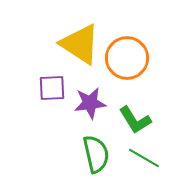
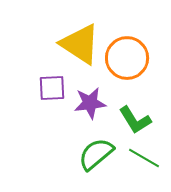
green semicircle: rotated 117 degrees counterclockwise
